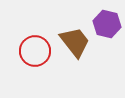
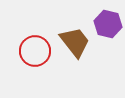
purple hexagon: moved 1 px right
